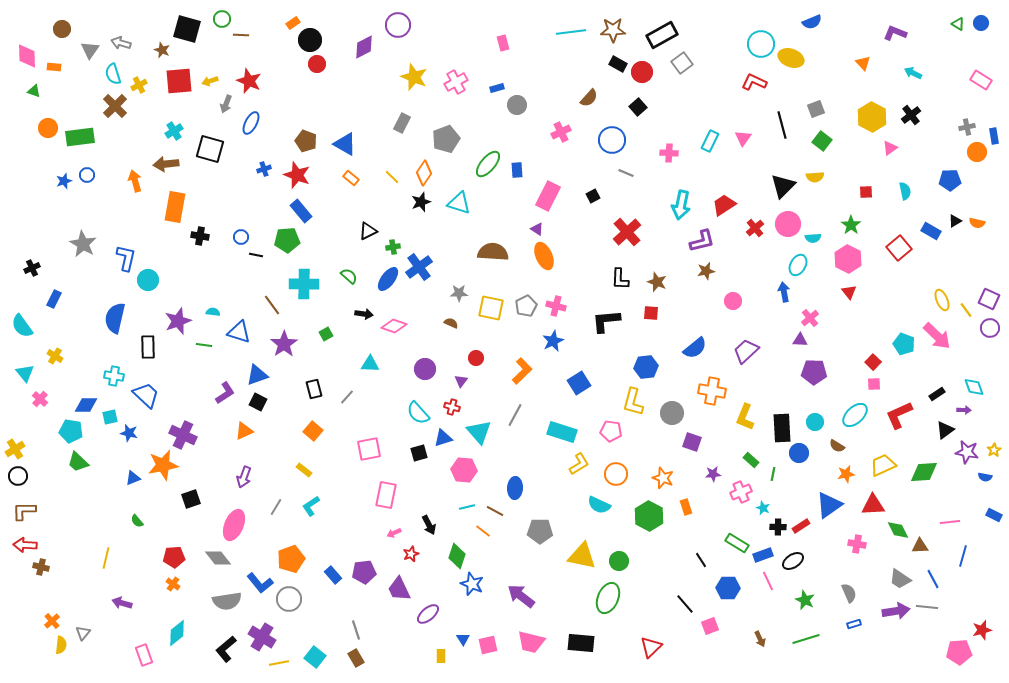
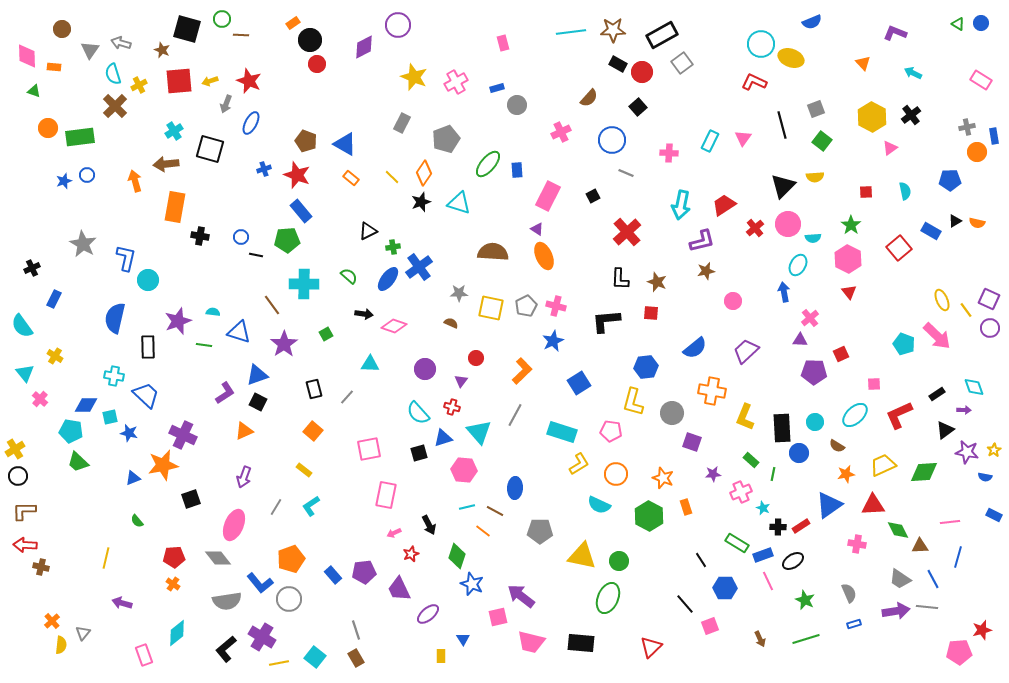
red square at (873, 362): moved 32 px left, 8 px up; rotated 21 degrees clockwise
blue line at (963, 556): moved 5 px left, 1 px down
blue hexagon at (728, 588): moved 3 px left
pink square at (488, 645): moved 10 px right, 28 px up
